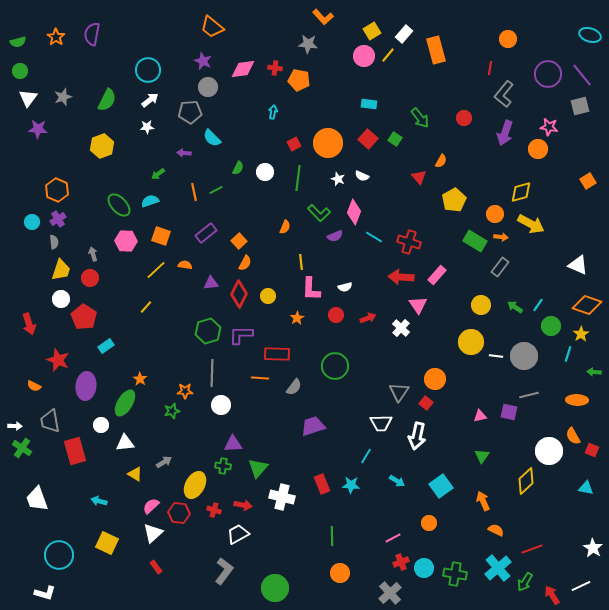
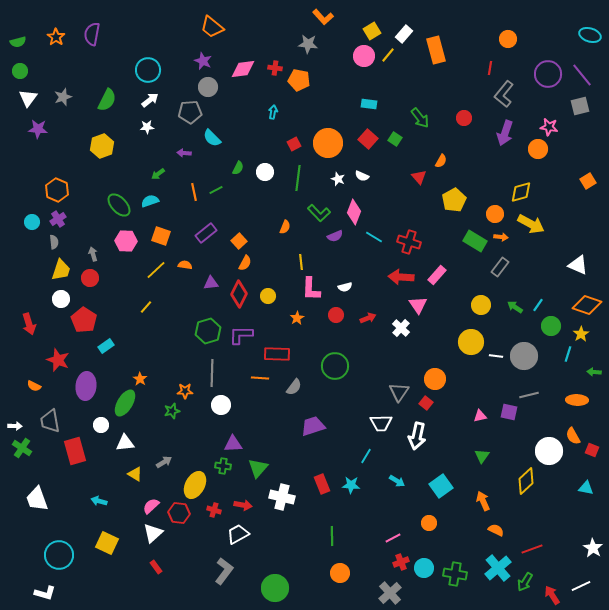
red pentagon at (84, 317): moved 3 px down
